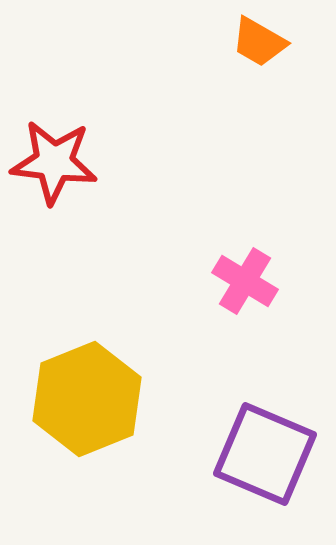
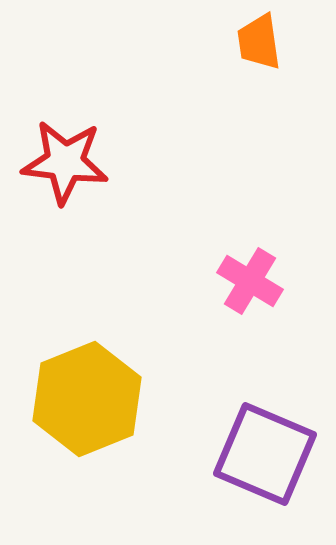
orange trapezoid: rotated 52 degrees clockwise
red star: moved 11 px right
pink cross: moved 5 px right
